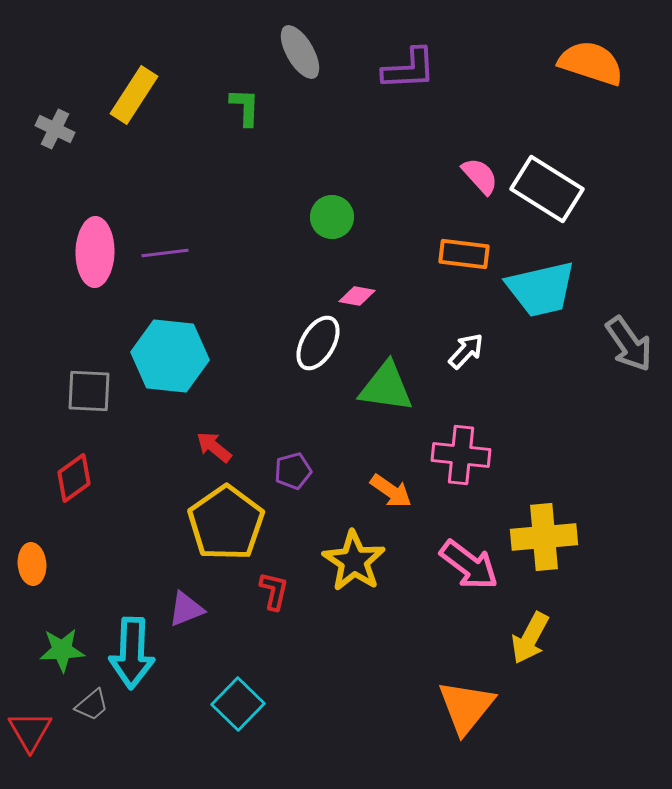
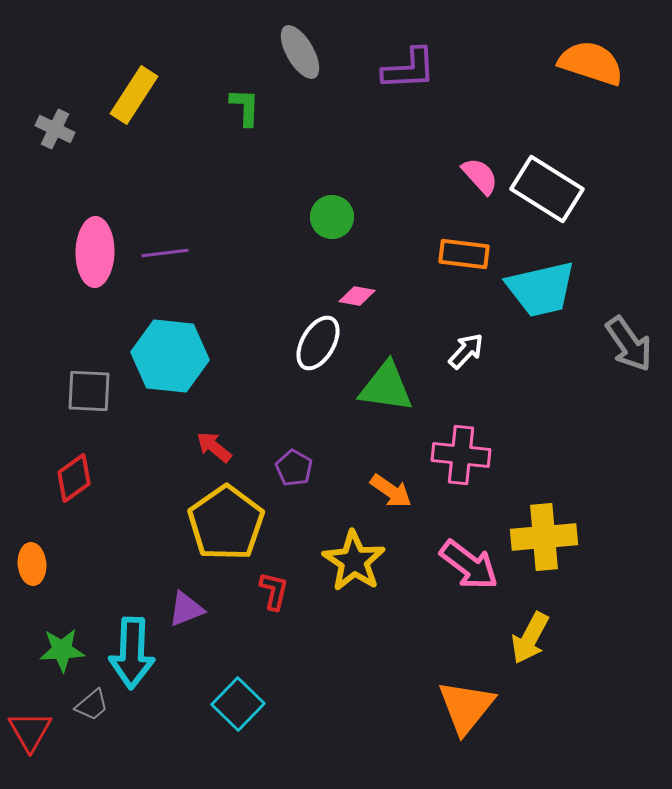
purple pentagon: moved 1 px right, 3 px up; rotated 27 degrees counterclockwise
